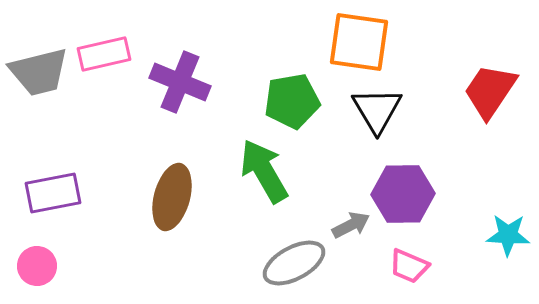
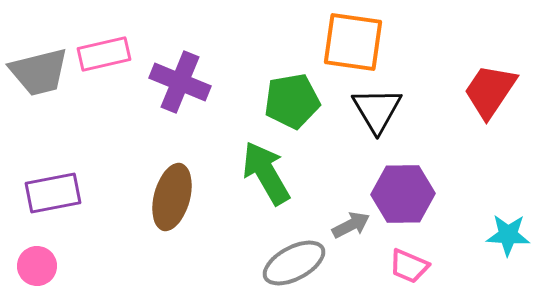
orange square: moved 6 px left
green arrow: moved 2 px right, 2 px down
